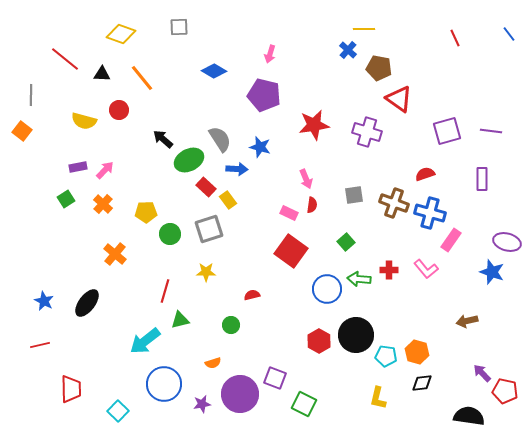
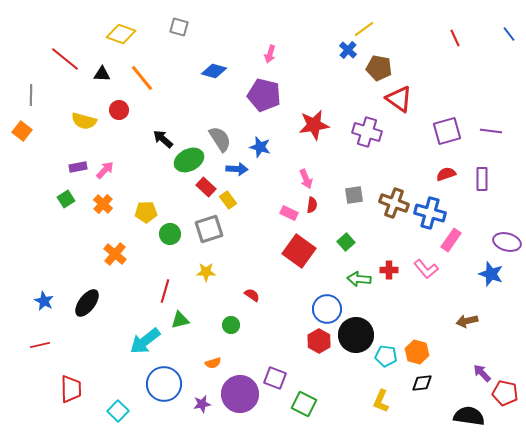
gray square at (179, 27): rotated 18 degrees clockwise
yellow line at (364, 29): rotated 35 degrees counterclockwise
blue diamond at (214, 71): rotated 15 degrees counterclockwise
red semicircle at (425, 174): moved 21 px right
red square at (291, 251): moved 8 px right
blue star at (492, 272): moved 1 px left, 2 px down
blue circle at (327, 289): moved 20 px down
red semicircle at (252, 295): rotated 49 degrees clockwise
red pentagon at (505, 391): moved 2 px down
yellow L-shape at (378, 398): moved 3 px right, 3 px down; rotated 10 degrees clockwise
